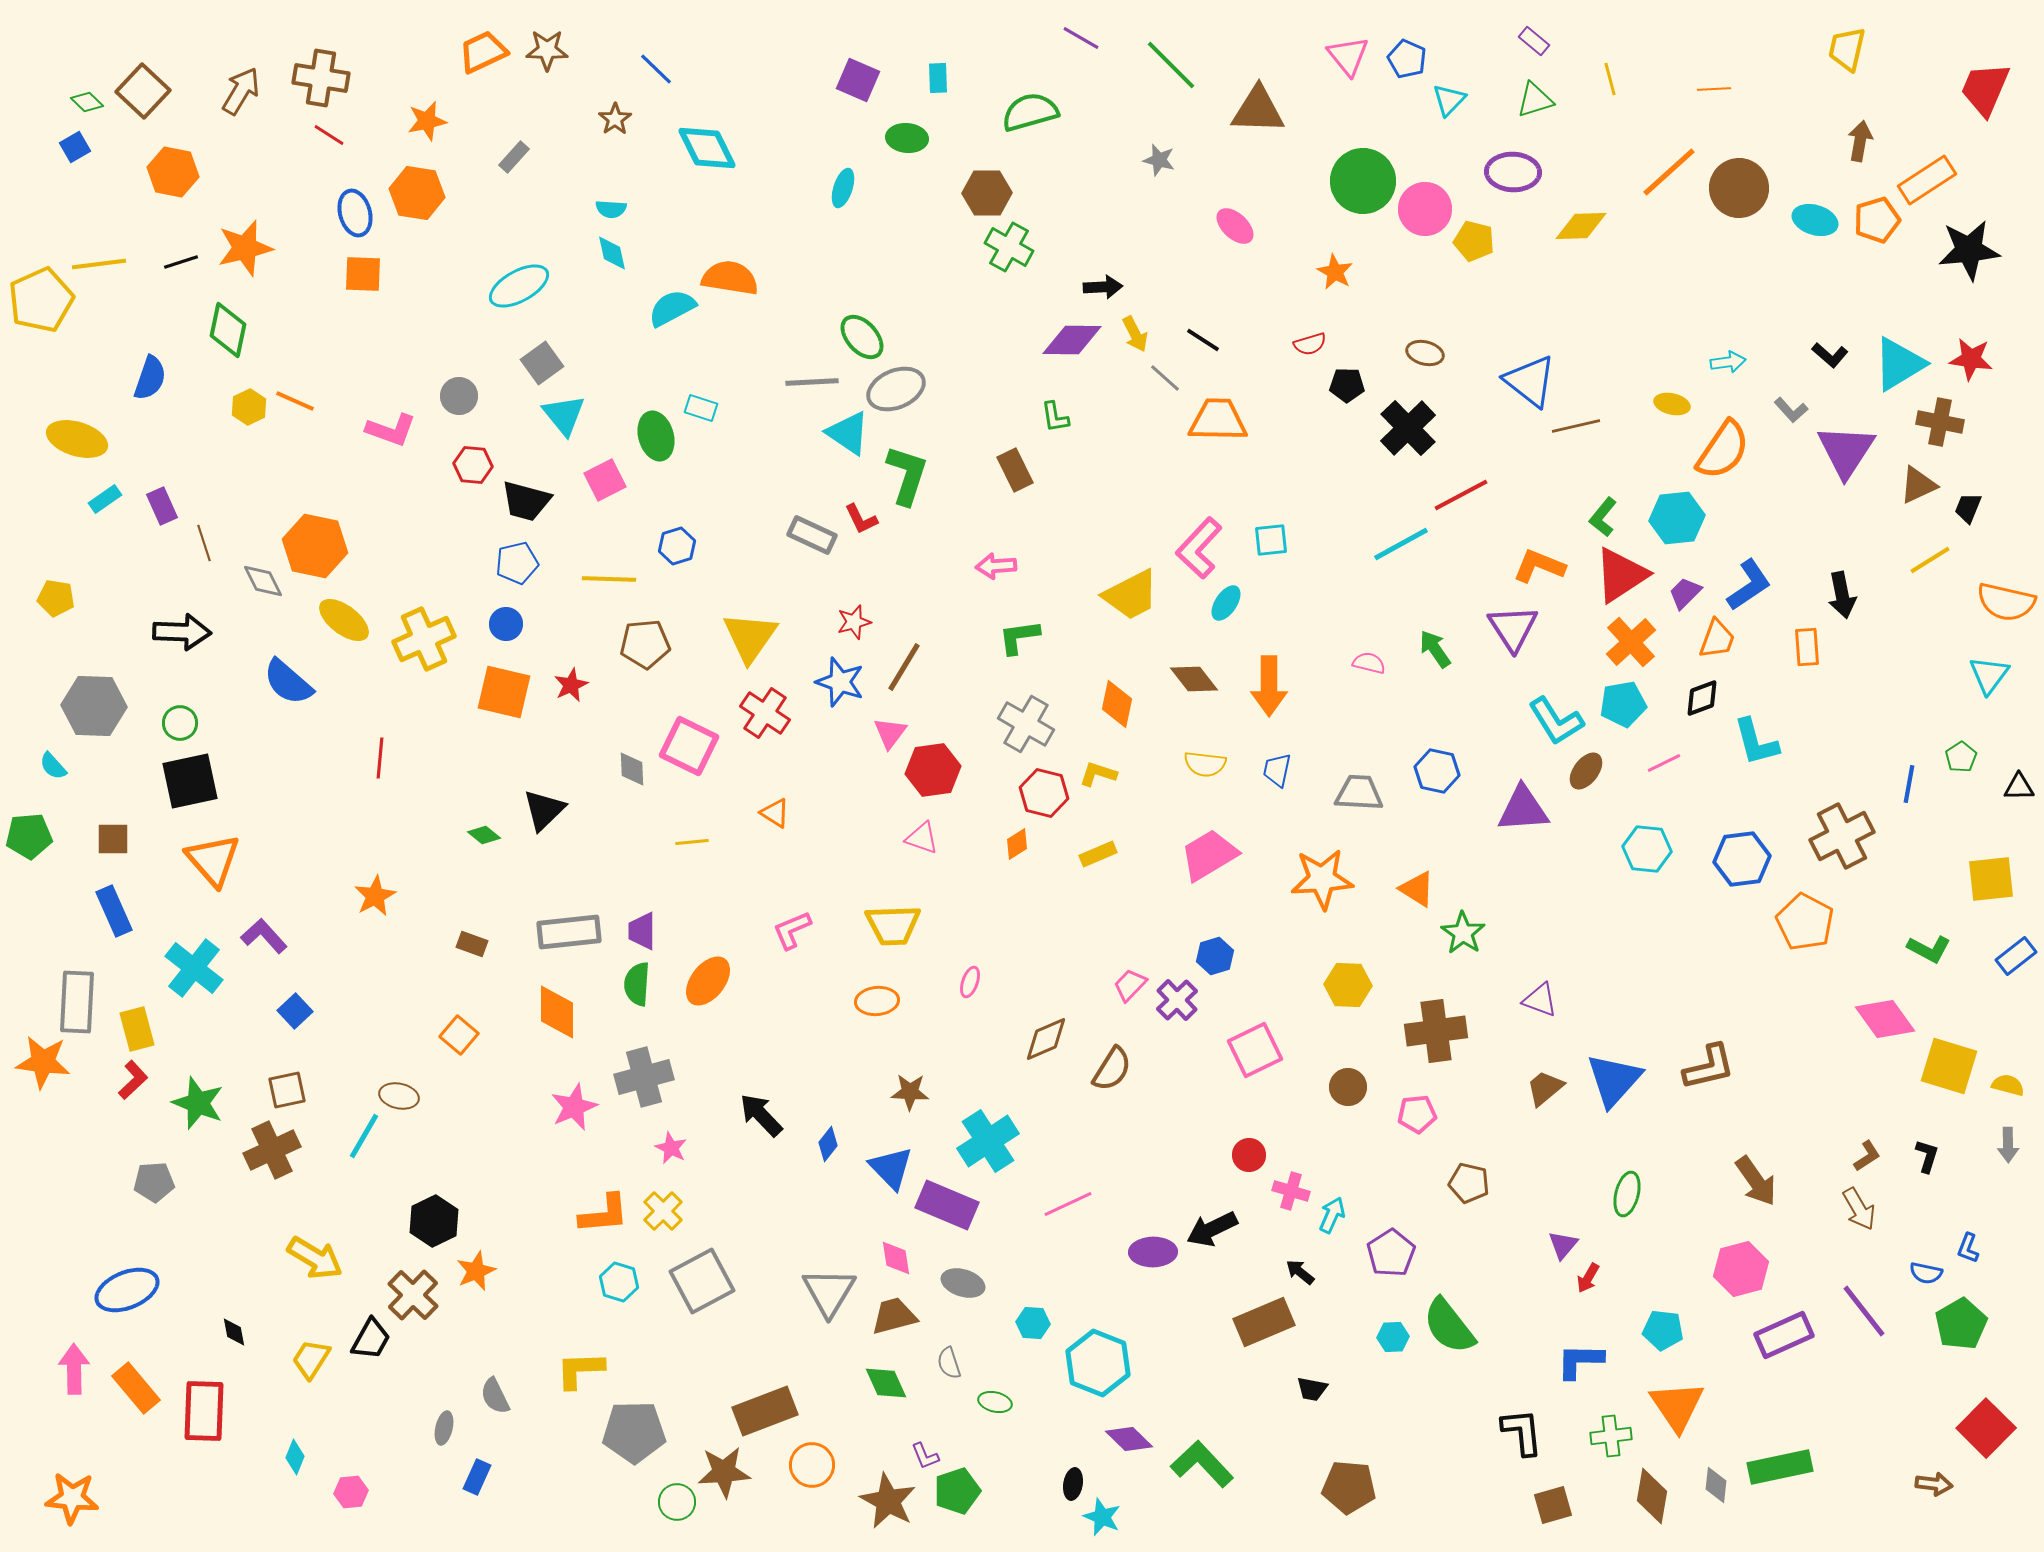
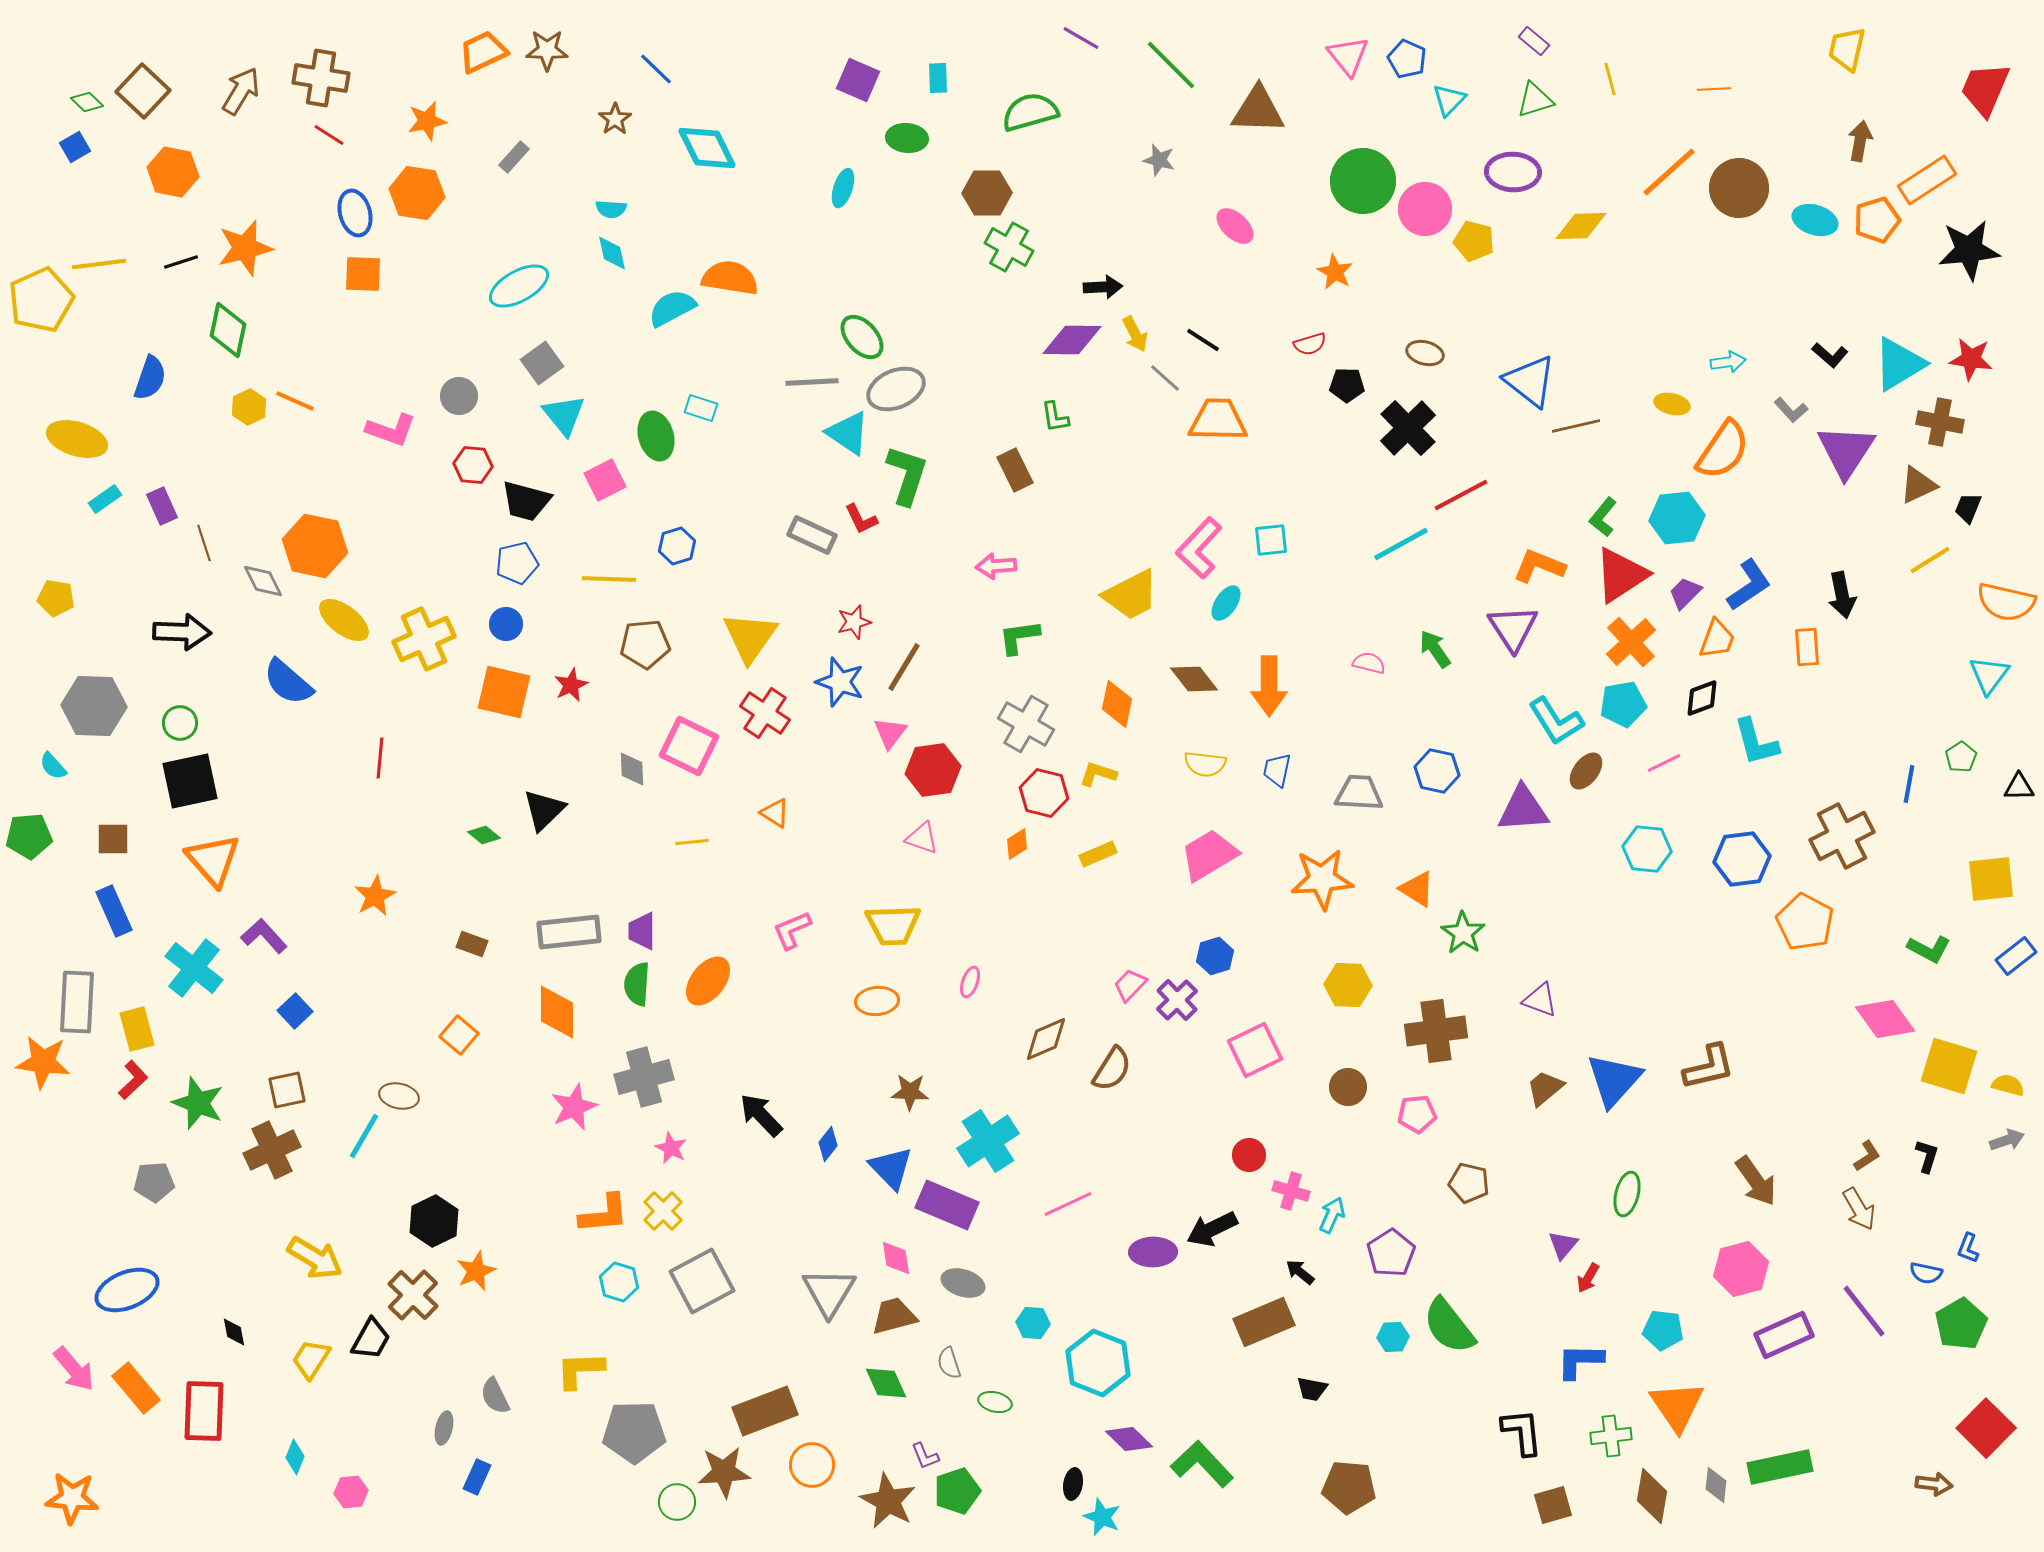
gray arrow at (2008, 1145): moved 1 px left, 5 px up; rotated 108 degrees counterclockwise
pink arrow at (74, 1369): rotated 141 degrees clockwise
